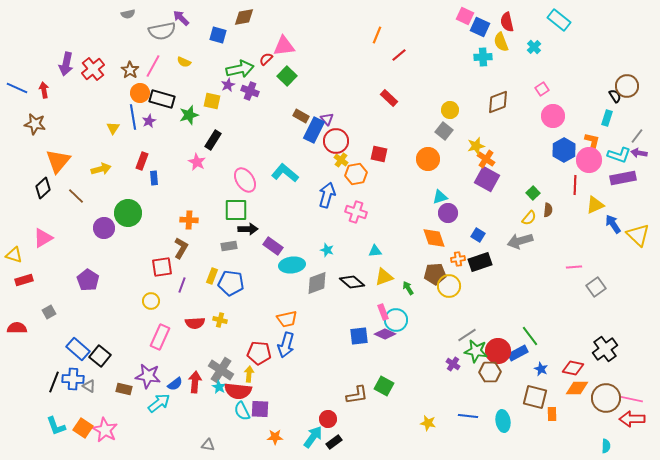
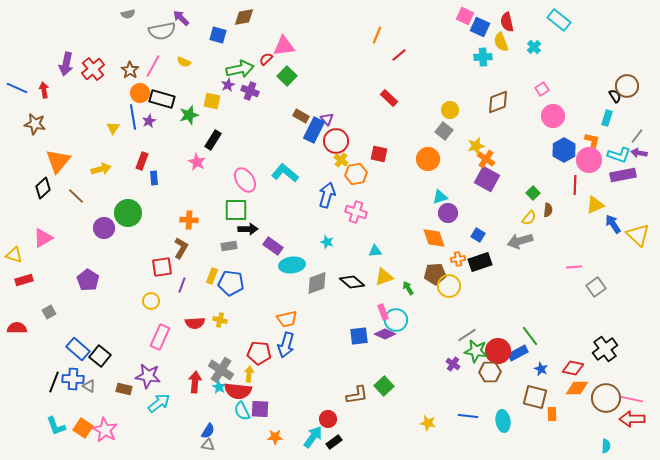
purple rectangle at (623, 178): moved 3 px up
cyan star at (327, 250): moved 8 px up
blue semicircle at (175, 384): moved 33 px right, 47 px down; rotated 21 degrees counterclockwise
green square at (384, 386): rotated 18 degrees clockwise
